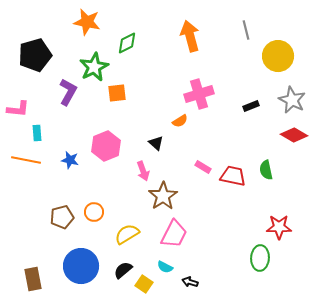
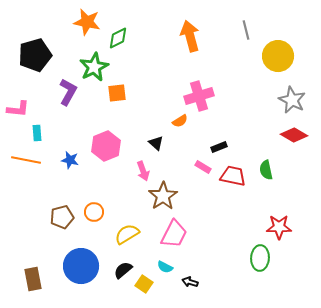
green diamond: moved 9 px left, 5 px up
pink cross: moved 2 px down
black rectangle: moved 32 px left, 41 px down
